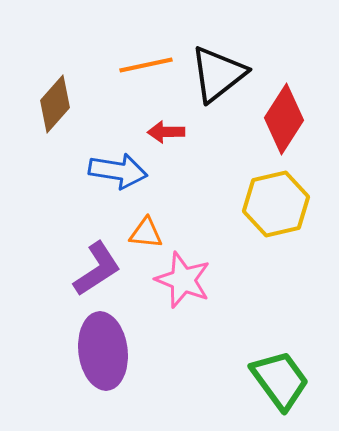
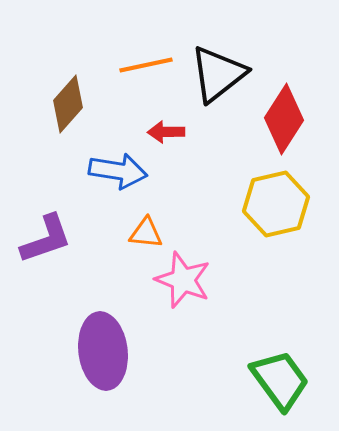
brown diamond: moved 13 px right
purple L-shape: moved 51 px left, 30 px up; rotated 14 degrees clockwise
